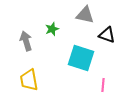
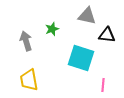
gray triangle: moved 2 px right, 1 px down
black triangle: rotated 12 degrees counterclockwise
